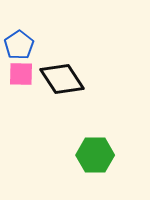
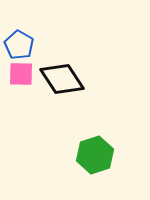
blue pentagon: rotated 8 degrees counterclockwise
green hexagon: rotated 18 degrees counterclockwise
